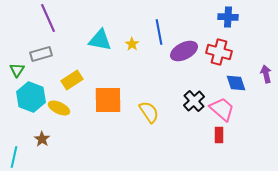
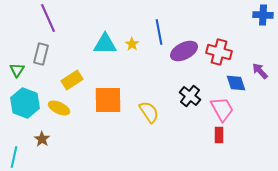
blue cross: moved 35 px right, 2 px up
cyan triangle: moved 5 px right, 4 px down; rotated 10 degrees counterclockwise
gray rectangle: rotated 60 degrees counterclockwise
purple arrow: moved 6 px left, 3 px up; rotated 30 degrees counterclockwise
cyan hexagon: moved 6 px left, 6 px down
black cross: moved 4 px left, 5 px up; rotated 10 degrees counterclockwise
pink trapezoid: rotated 20 degrees clockwise
